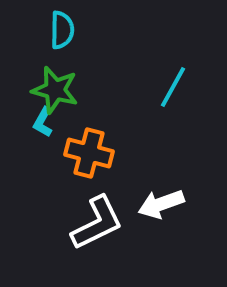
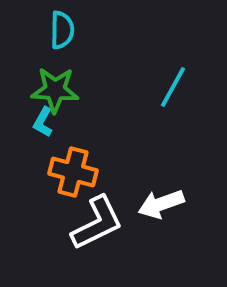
green star: rotated 12 degrees counterclockwise
orange cross: moved 16 px left, 19 px down
